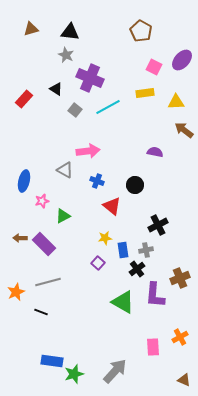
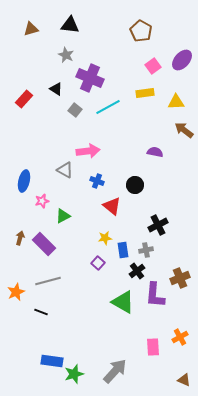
black triangle at (70, 32): moved 7 px up
pink square at (154, 67): moved 1 px left, 1 px up; rotated 28 degrees clockwise
brown arrow at (20, 238): rotated 104 degrees clockwise
black cross at (137, 269): moved 2 px down
gray line at (48, 282): moved 1 px up
